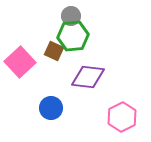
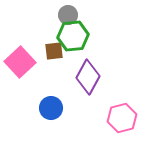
gray circle: moved 3 px left, 1 px up
brown square: rotated 30 degrees counterclockwise
purple diamond: rotated 68 degrees counterclockwise
pink hexagon: moved 1 px down; rotated 12 degrees clockwise
